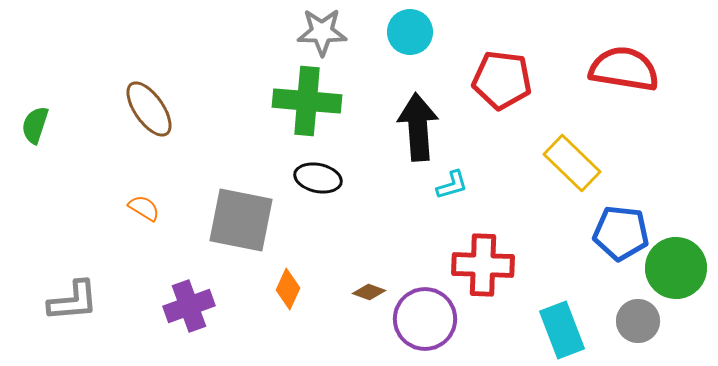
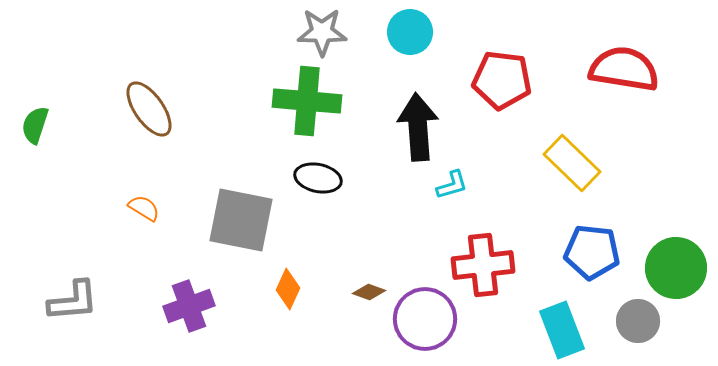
blue pentagon: moved 29 px left, 19 px down
red cross: rotated 8 degrees counterclockwise
